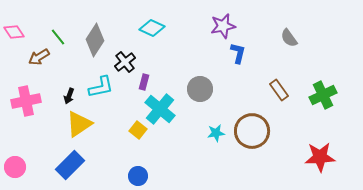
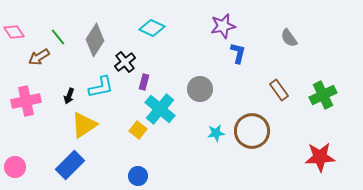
yellow triangle: moved 5 px right, 1 px down
